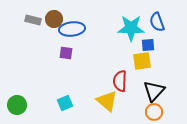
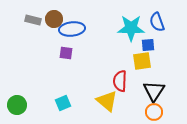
black triangle: rotated 10 degrees counterclockwise
cyan square: moved 2 px left
